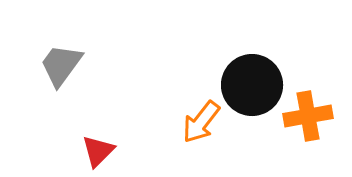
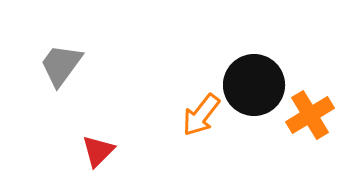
black circle: moved 2 px right
orange cross: moved 2 px right, 1 px up; rotated 21 degrees counterclockwise
orange arrow: moved 7 px up
